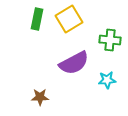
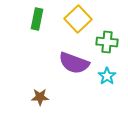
yellow square: moved 9 px right; rotated 12 degrees counterclockwise
green cross: moved 3 px left, 2 px down
purple semicircle: rotated 48 degrees clockwise
cyan star: moved 4 px up; rotated 30 degrees counterclockwise
